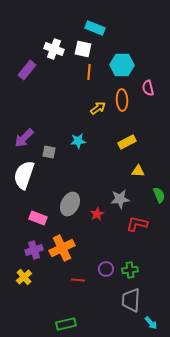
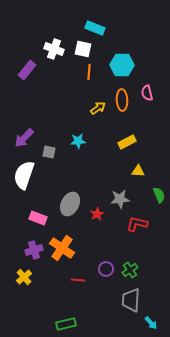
pink semicircle: moved 1 px left, 5 px down
orange cross: rotated 30 degrees counterclockwise
green cross: rotated 28 degrees counterclockwise
